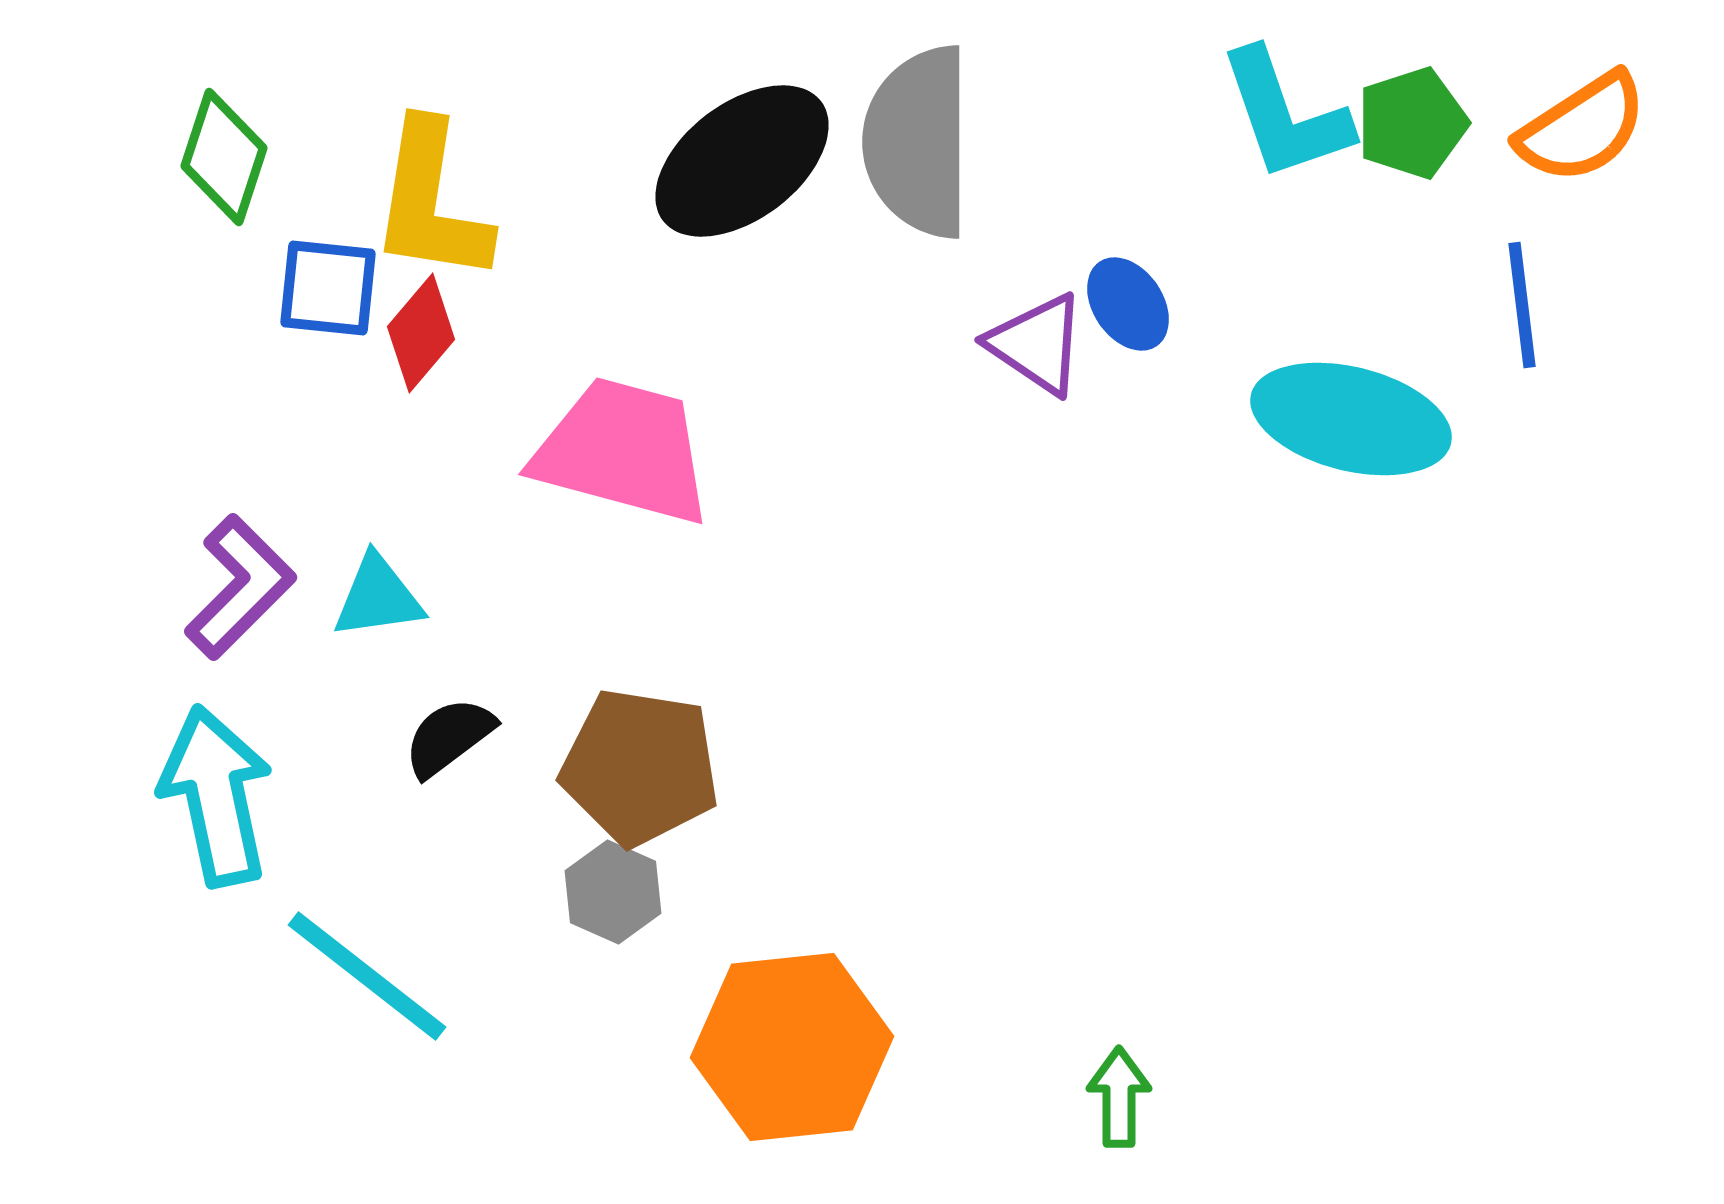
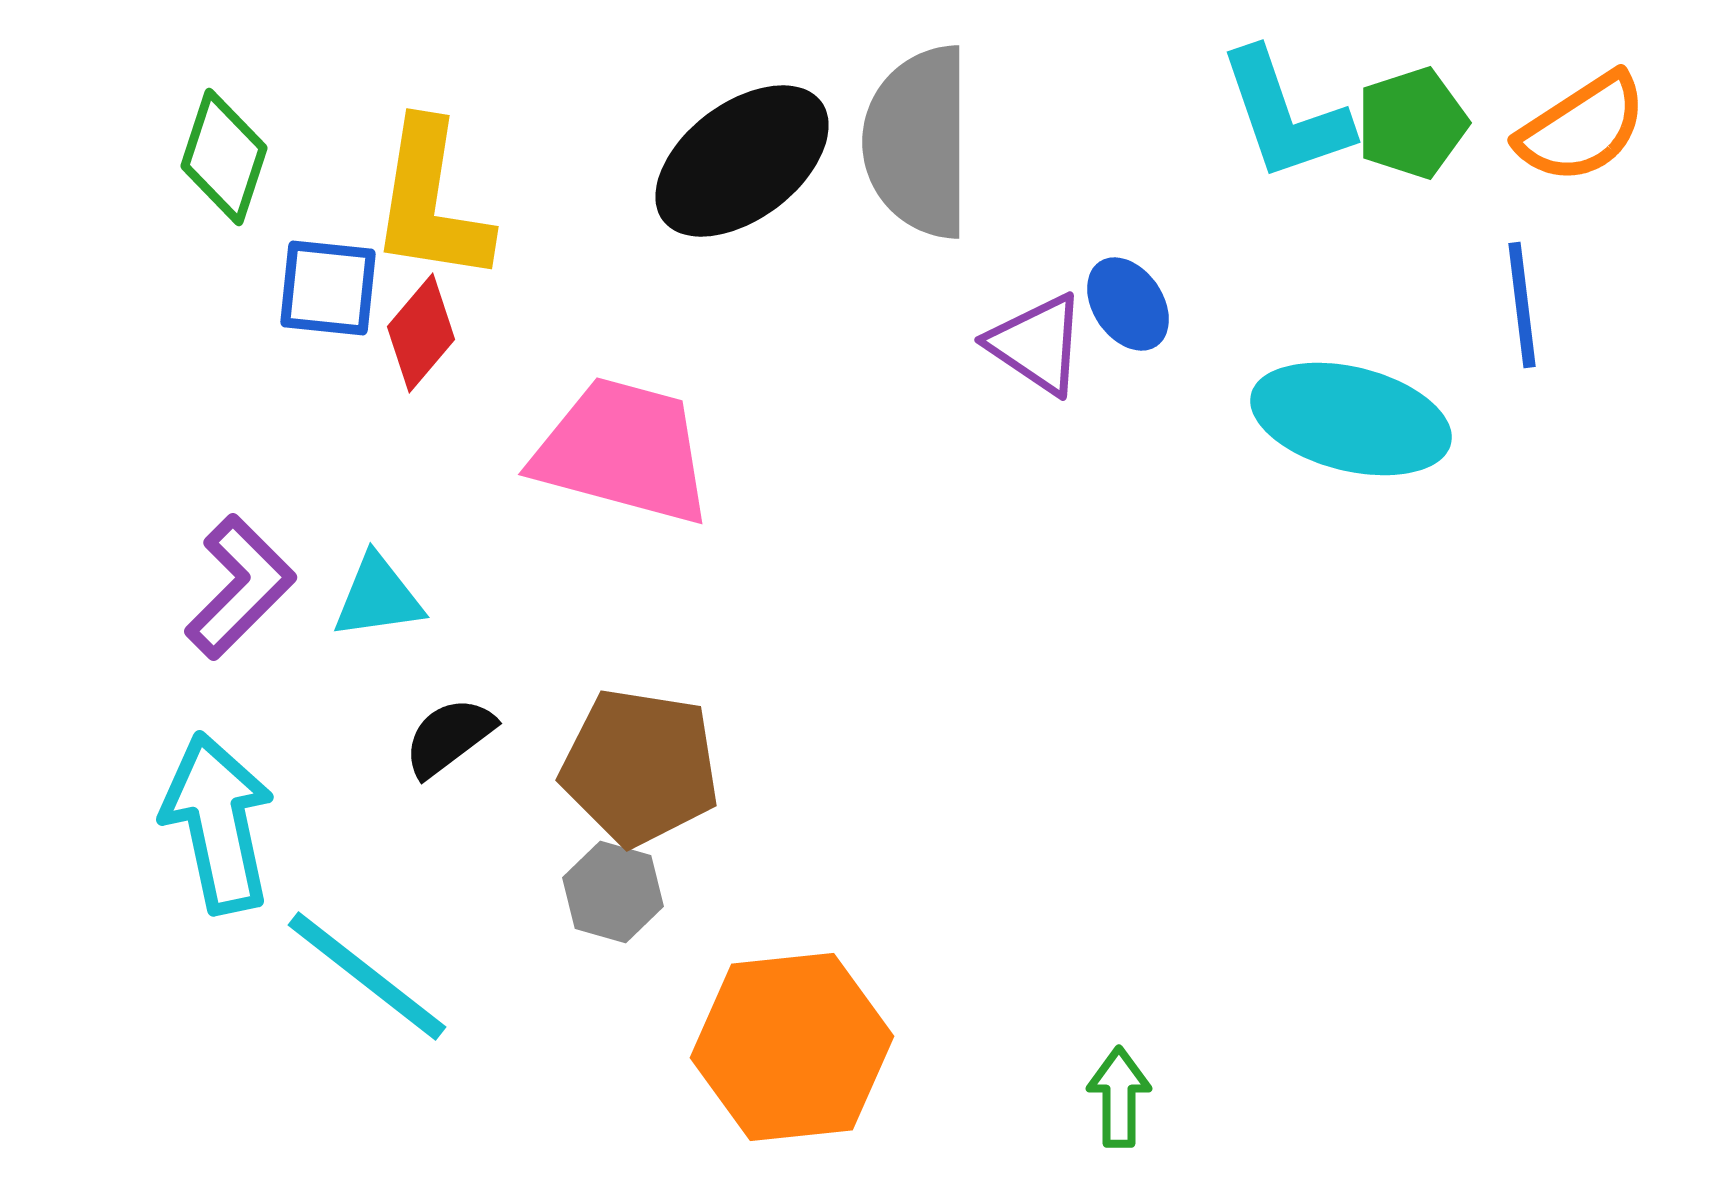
cyan arrow: moved 2 px right, 27 px down
gray hexagon: rotated 8 degrees counterclockwise
